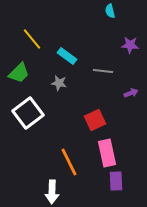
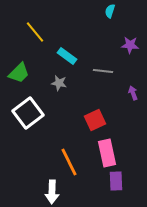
cyan semicircle: rotated 32 degrees clockwise
yellow line: moved 3 px right, 7 px up
purple arrow: moved 2 px right; rotated 88 degrees counterclockwise
